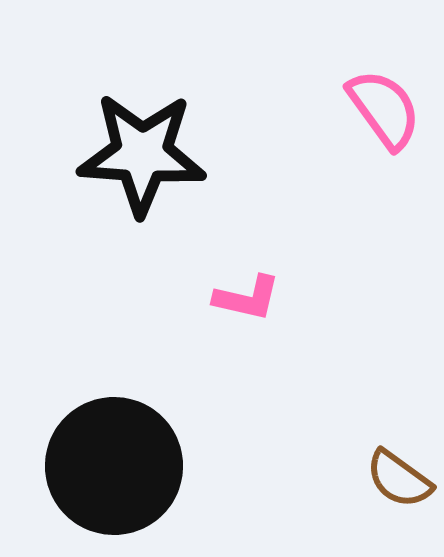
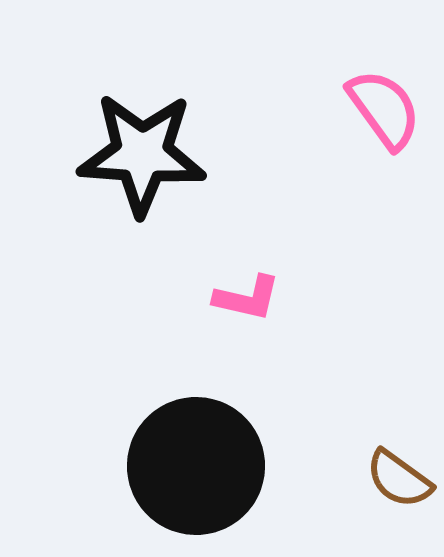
black circle: moved 82 px right
